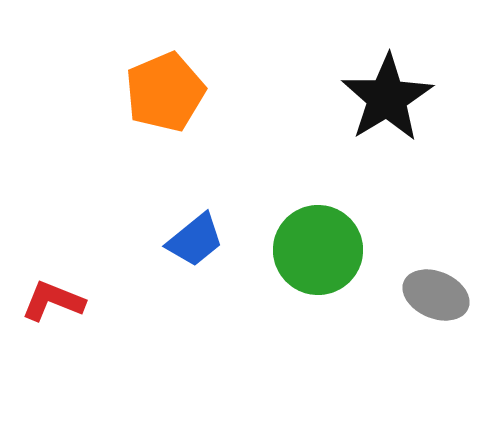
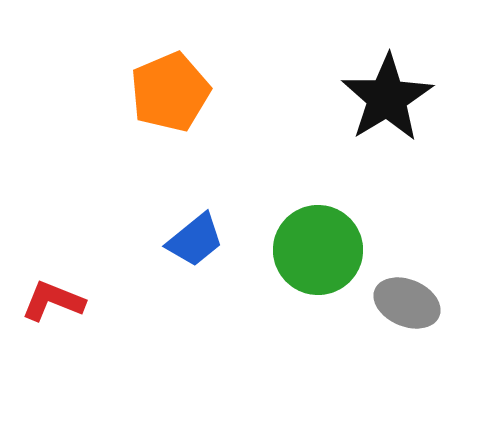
orange pentagon: moved 5 px right
gray ellipse: moved 29 px left, 8 px down
